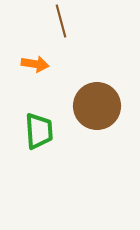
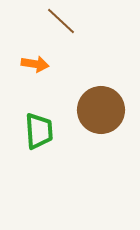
brown line: rotated 32 degrees counterclockwise
brown circle: moved 4 px right, 4 px down
